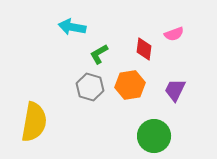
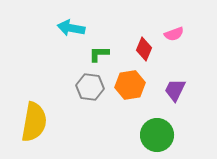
cyan arrow: moved 1 px left, 1 px down
red diamond: rotated 15 degrees clockwise
green L-shape: rotated 30 degrees clockwise
gray hexagon: rotated 8 degrees counterclockwise
green circle: moved 3 px right, 1 px up
